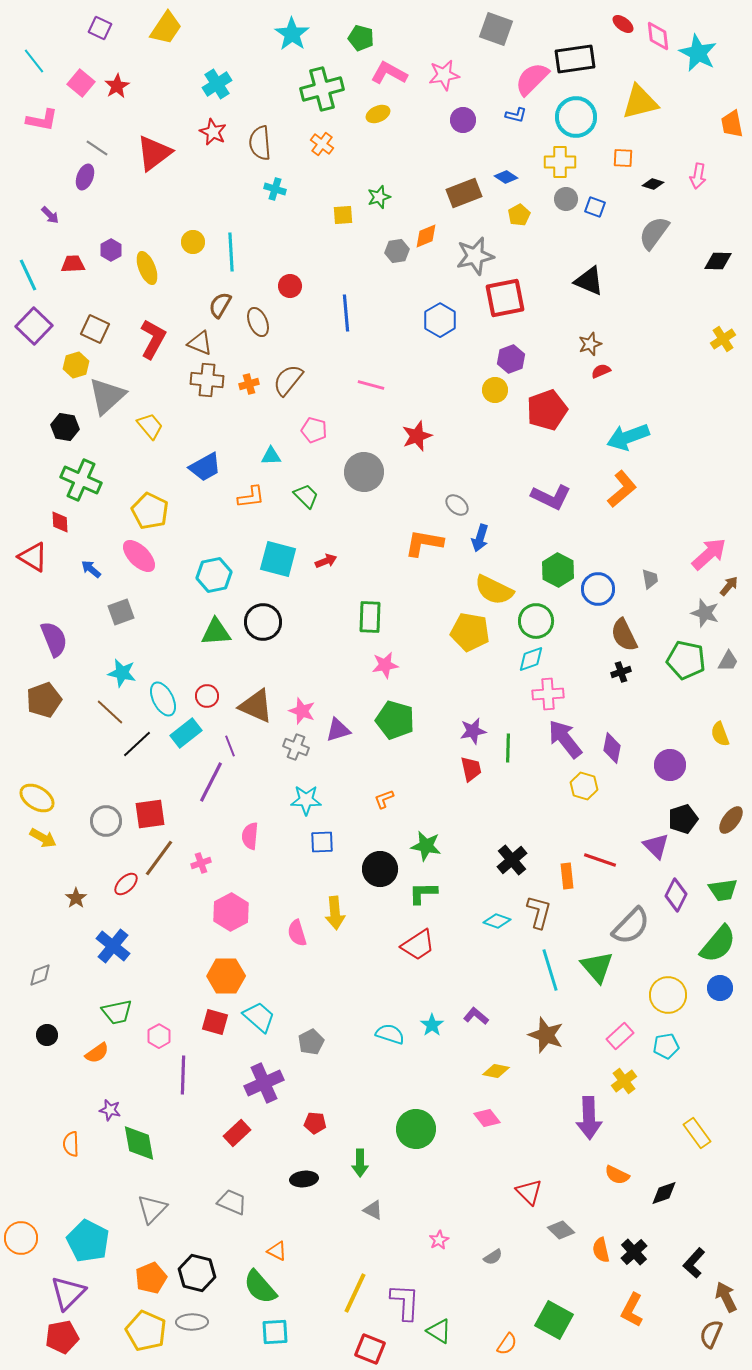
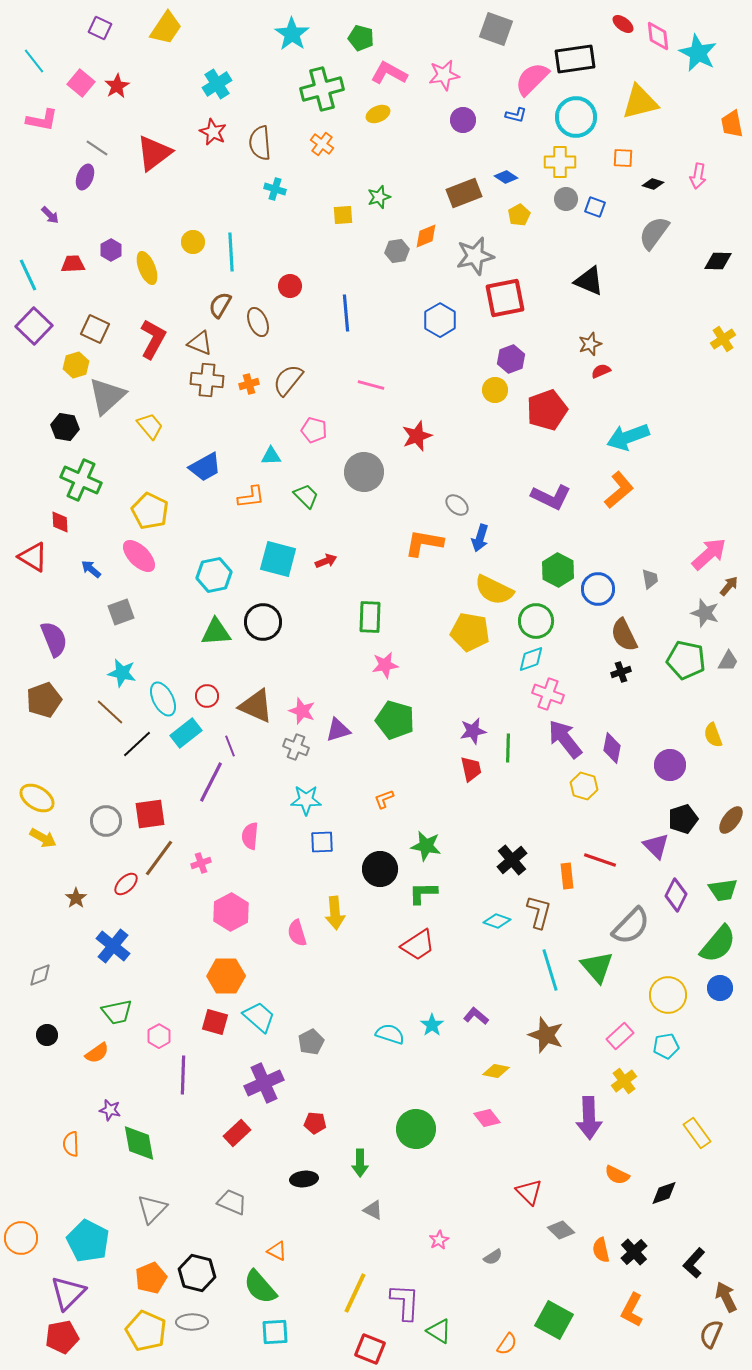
orange L-shape at (622, 489): moved 3 px left, 1 px down
pink cross at (548, 694): rotated 24 degrees clockwise
yellow semicircle at (720, 734): moved 7 px left, 1 px down
